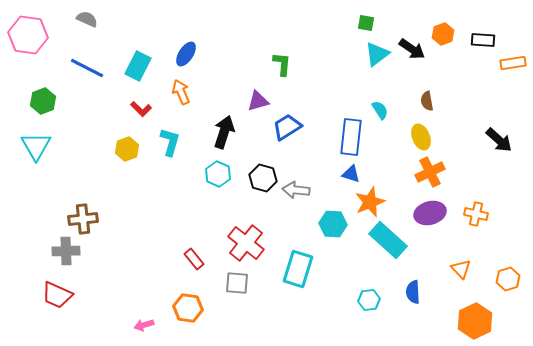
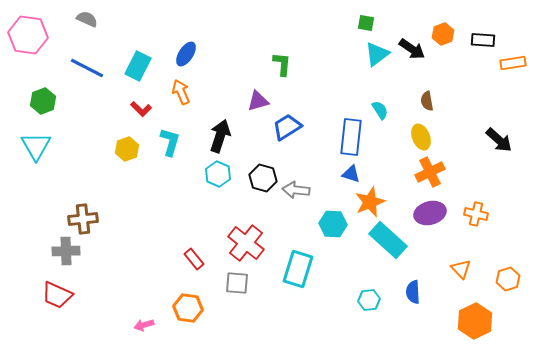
black arrow at (224, 132): moved 4 px left, 4 px down
